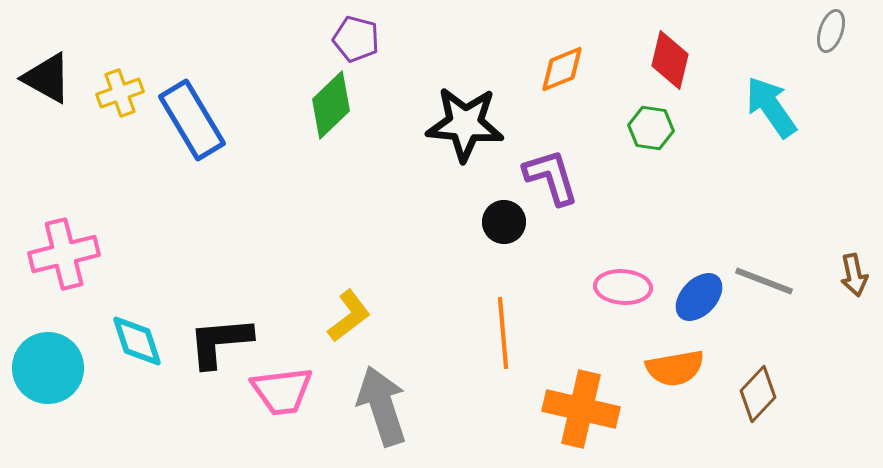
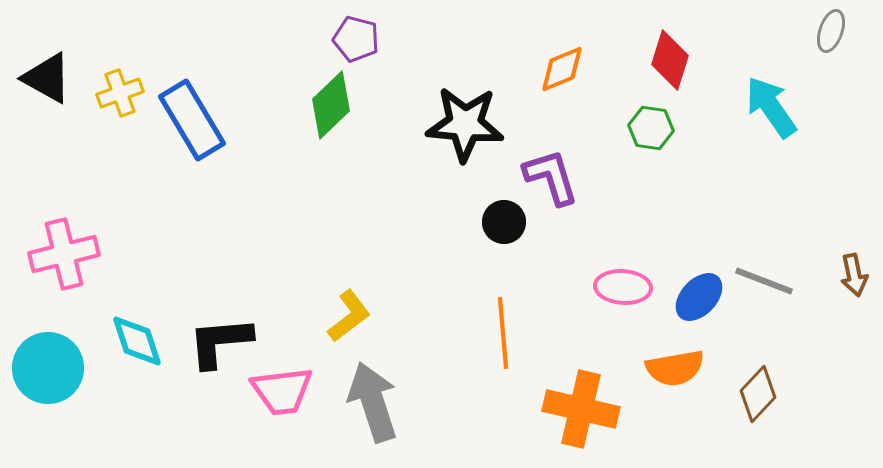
red diamond: rotated 4 degrees clockwise
gray arrow: moved 9 px left, 4 px up
